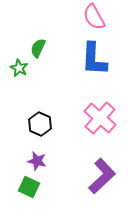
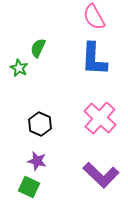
purple L-shape: moved 1 px left, 1 px up; rotated 87 degrees clockwise
